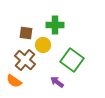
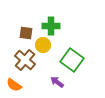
green cross: moved 4 px left, 1 px down
orange semicircle: moved 4 px down
